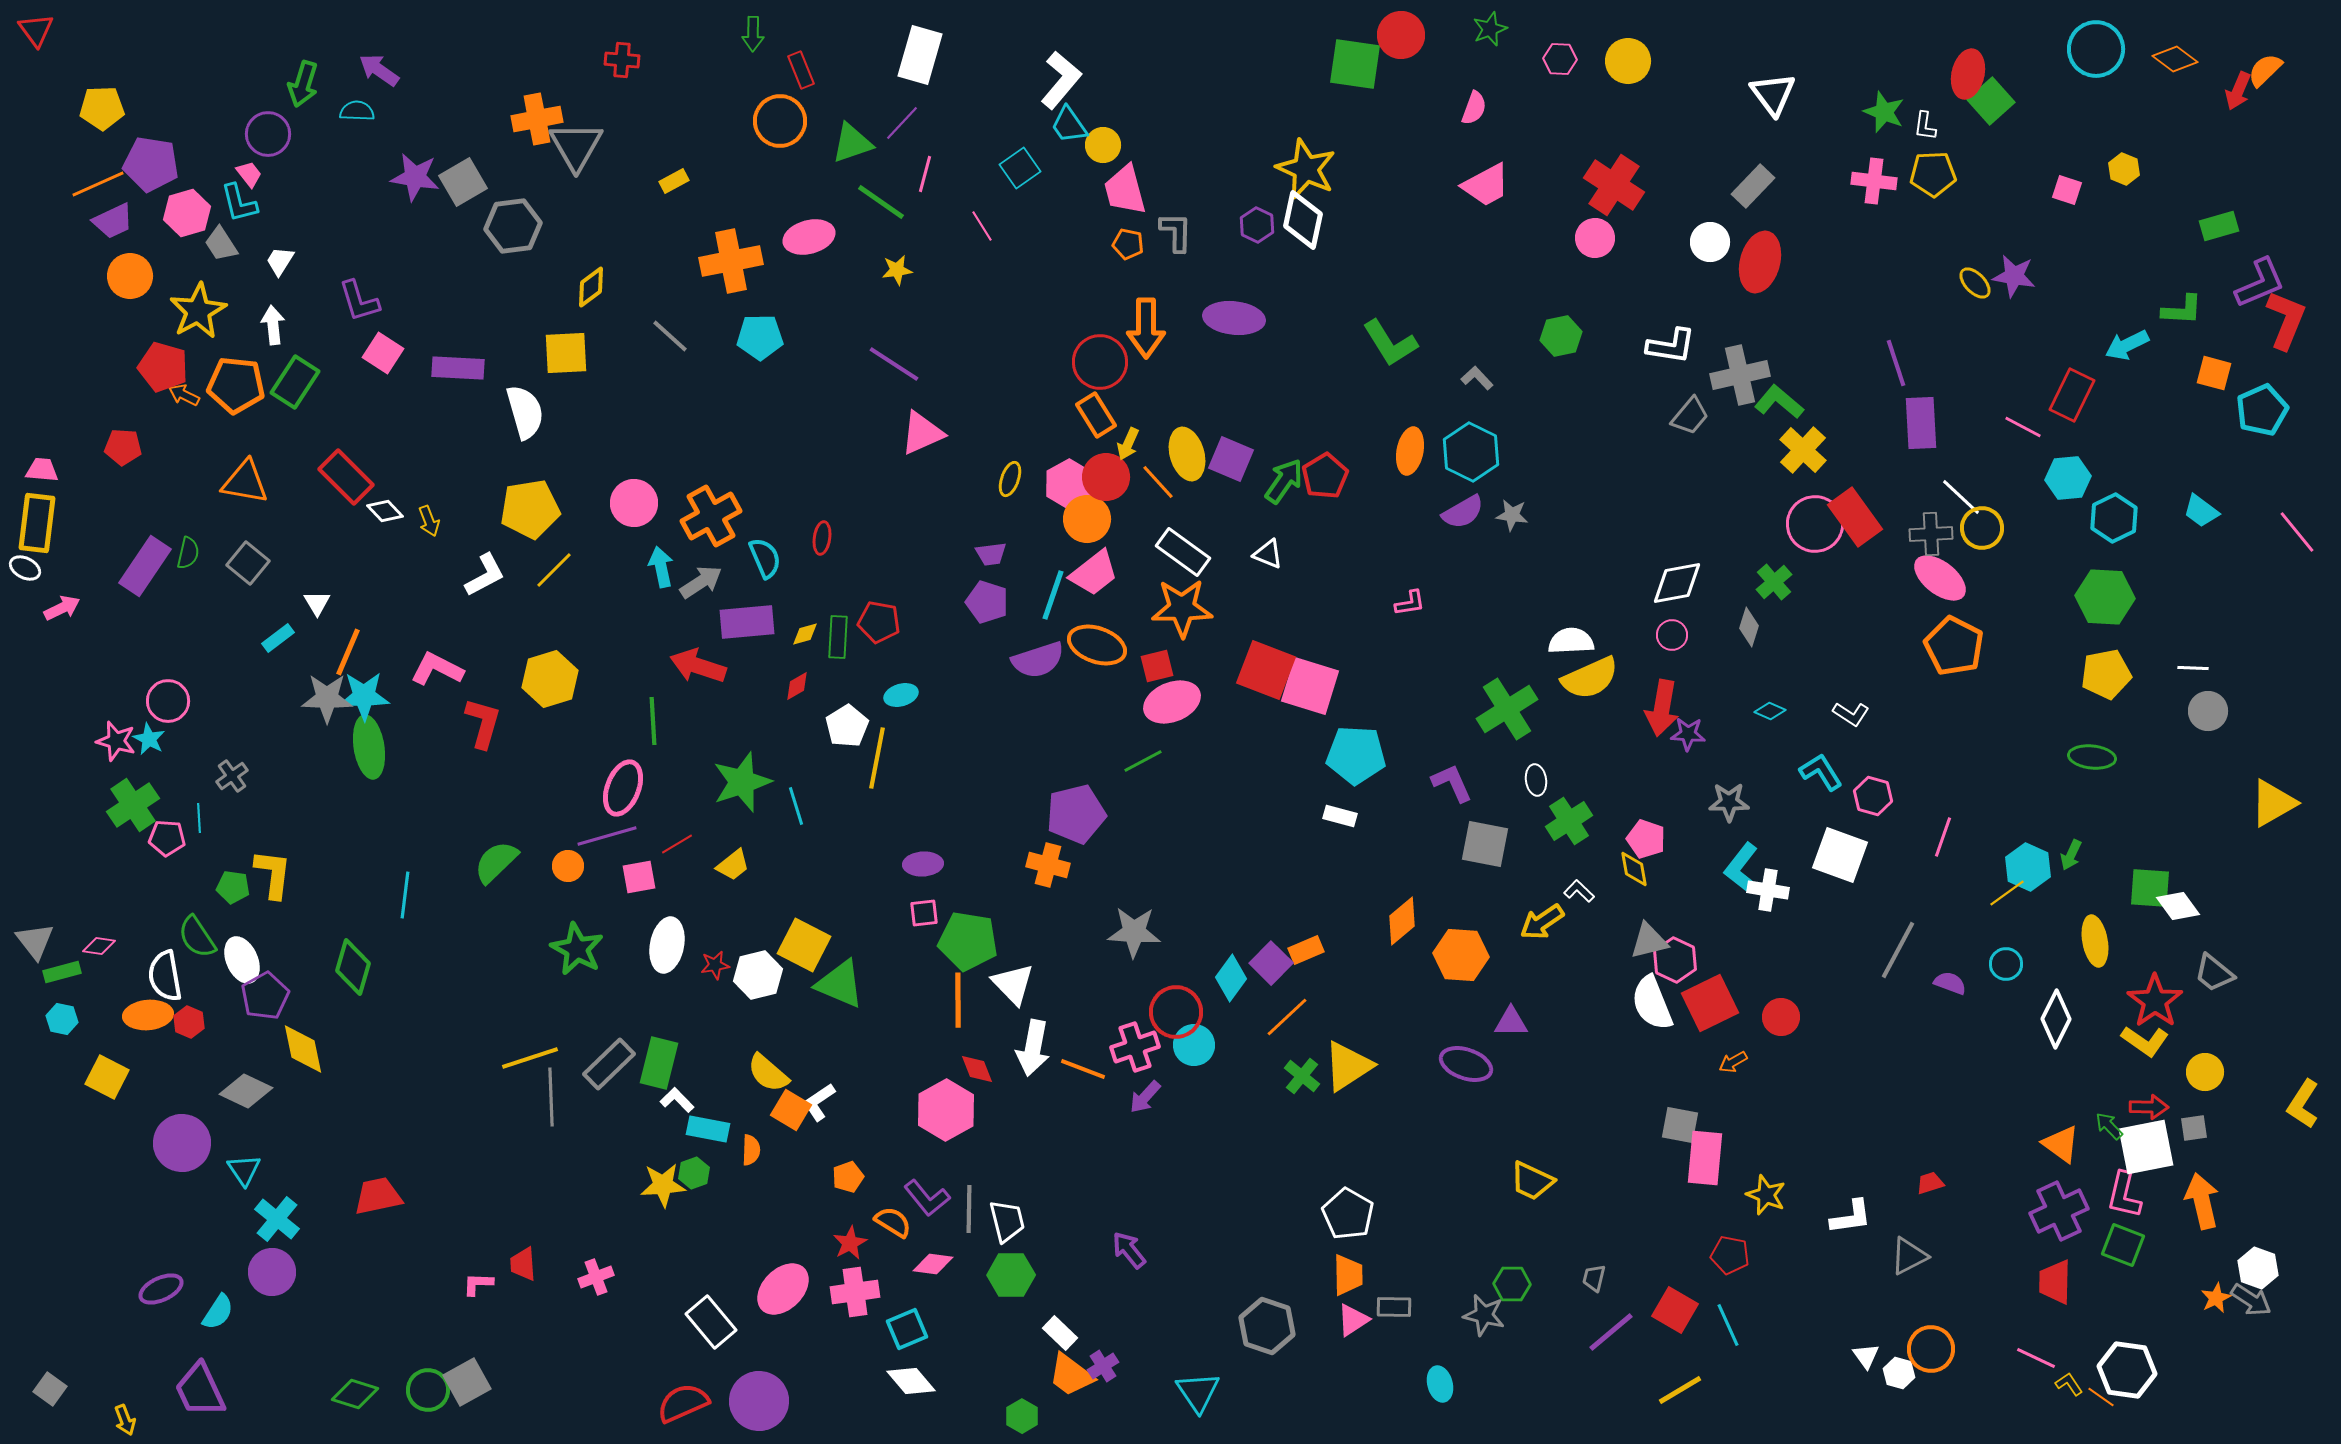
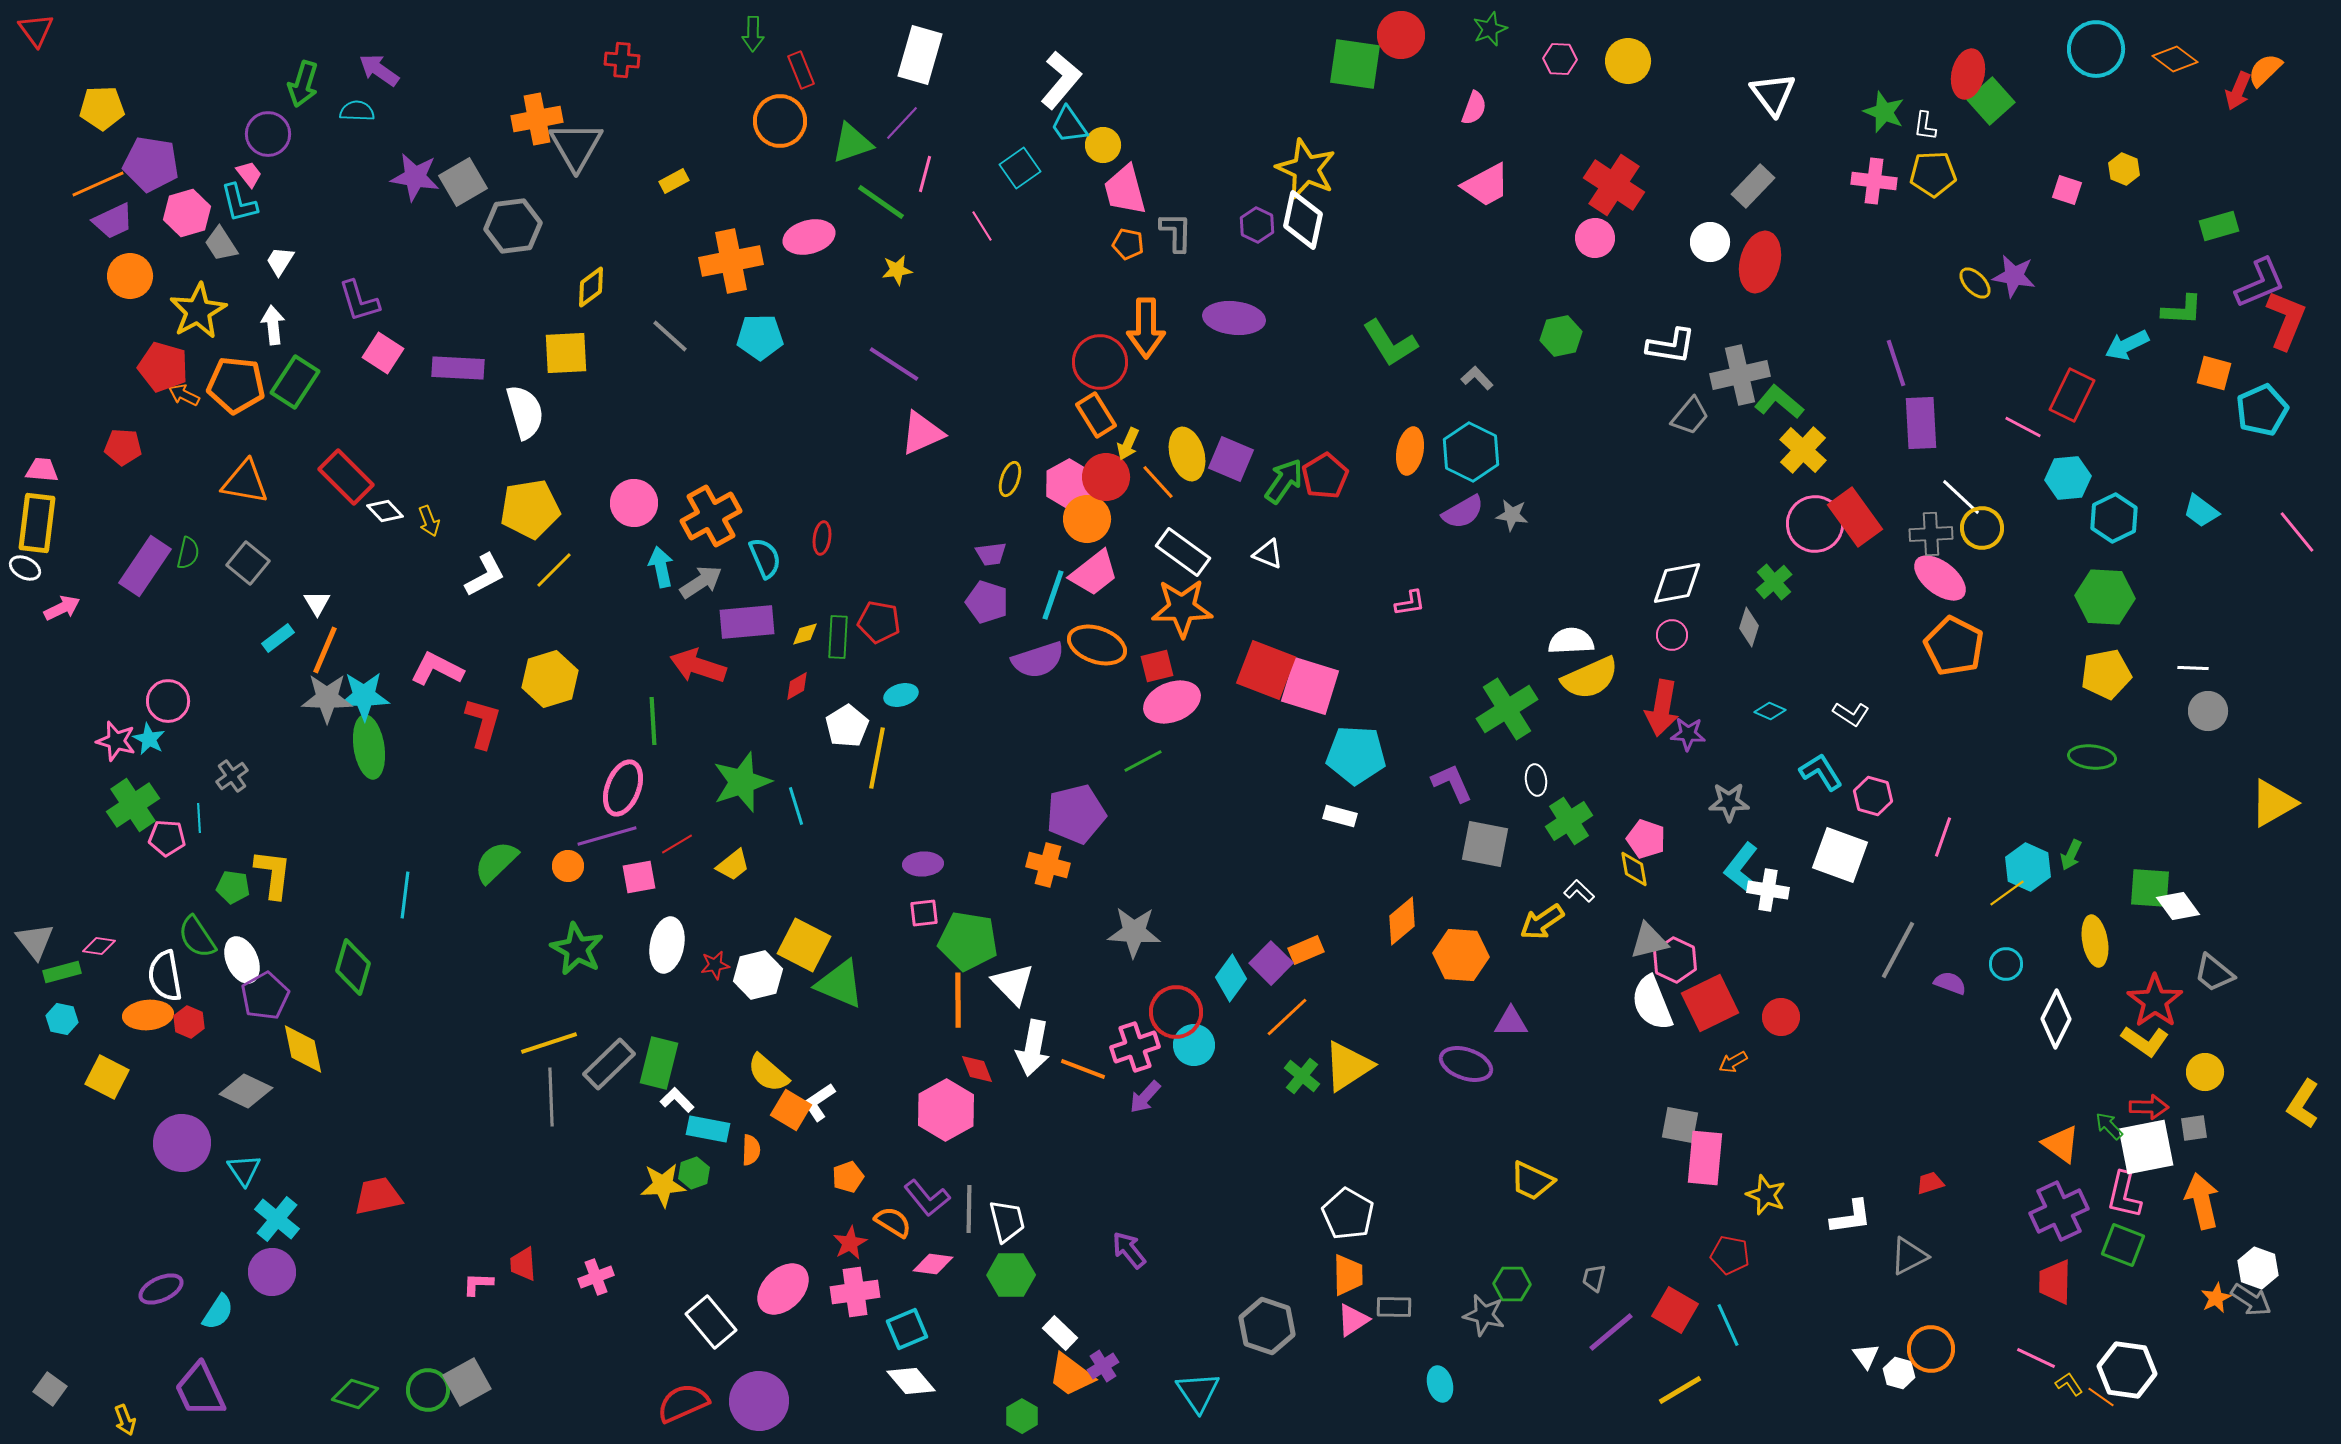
orange line at (348, 652): moved 23 px left, 2 px up
yellow line at (530, 1058): moved 19 px right, 15 px up
